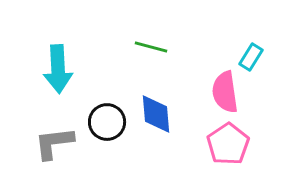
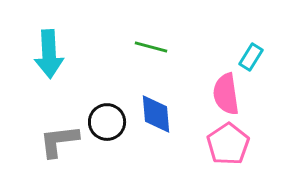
cyan arrow: moved 9 px left, 15 px up
pink semicircle: moved 1 px right, 2 px down
gray L-shape: moved 5 px right, 2 px up
